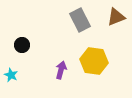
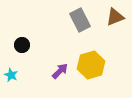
brown triangle: moved 1 px left
yellow hexagon: moved 3 px left, 4 px down; rotated 24 degrees counterclockwise
purple arrow: moved 1 px left, 1 px down; rotated 30 degrees clockwise
